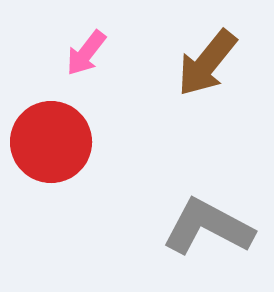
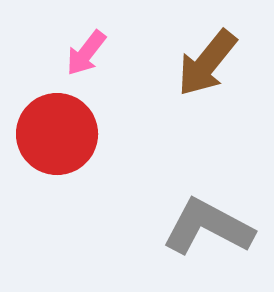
red circle: moved 6 px right, 8 px up
